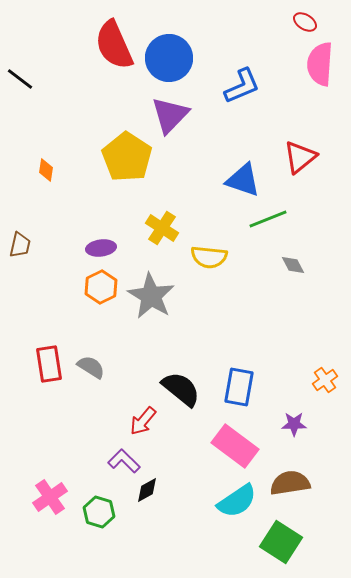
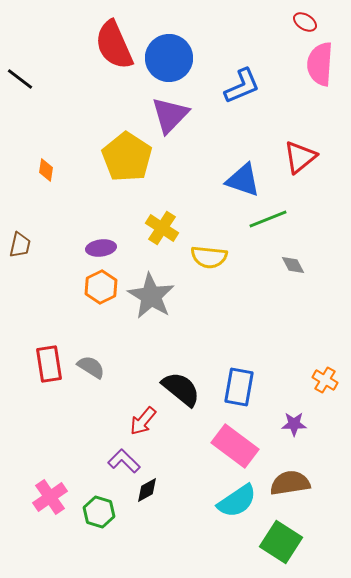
orange cross: rotated 25 degrees counterclockwise
